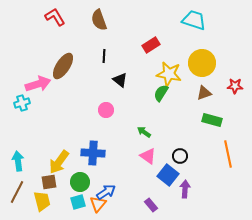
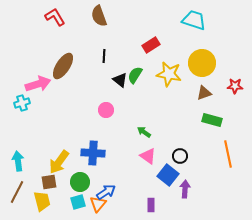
brown semicircle: moved 4 px up
green semicircle: moved 26 px left, 18 px up
purple rectangle: rotated 40 degrees clockwise
